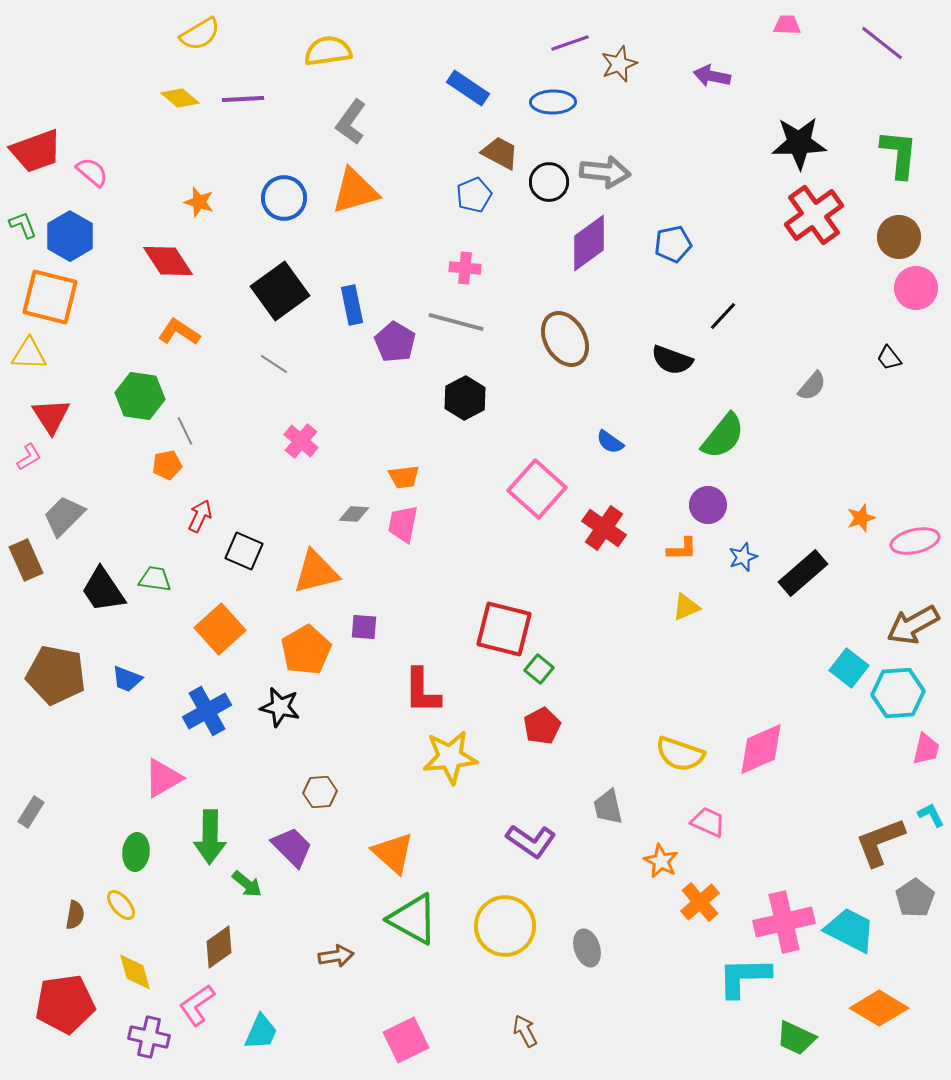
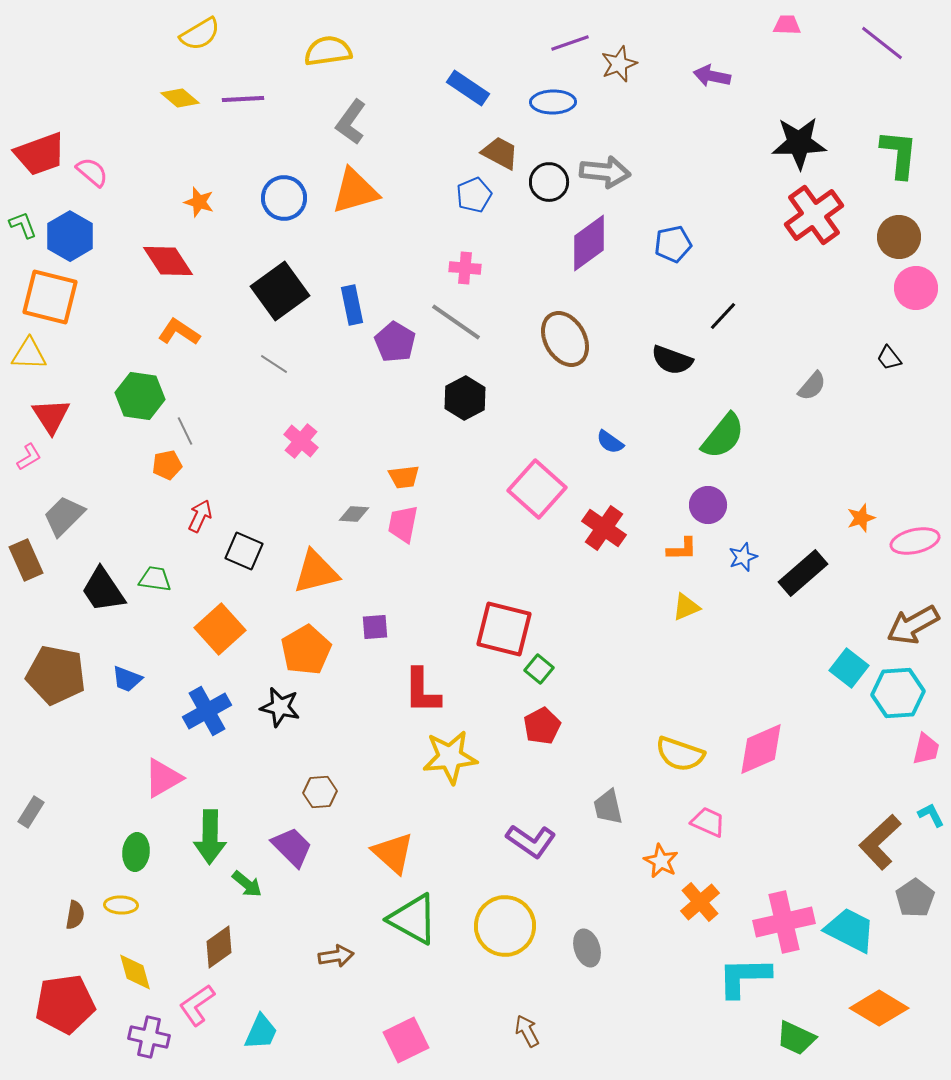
red trapezoid at (36, 151): moved 4 px right, 3 px down
gray line at (456, 322): rotated 20 degrees clockwise
purple square at (364, 627): moved 11 px right; rotated 8 degrees counterclockwise
brown L-shape at (880, 842): rotated 22 degrees counterclockwise
yellow ellipse at (121, 905): rotated 48 degrees counterclockwise
brown arrow at (525, 1031): moved 2 px right
